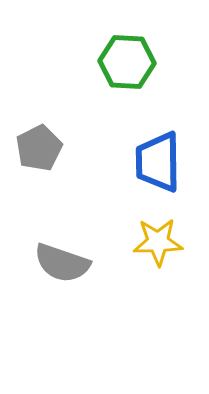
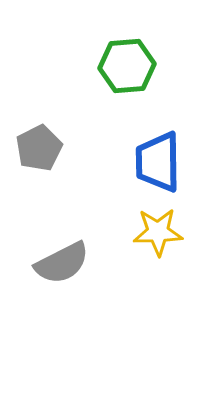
green hexagon: moved 4 px down; rotated 8 degrees counterclockwise
yellow star: moved 10 px up
gray semicircle: rotated 46 degrees counterclockwise
